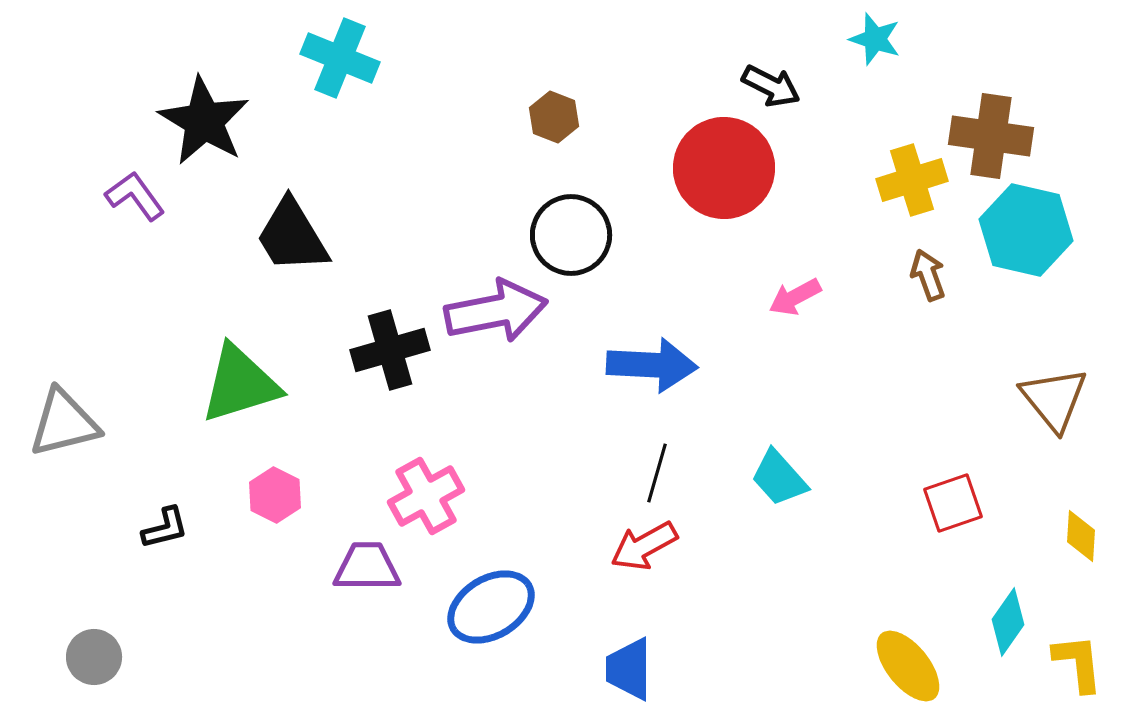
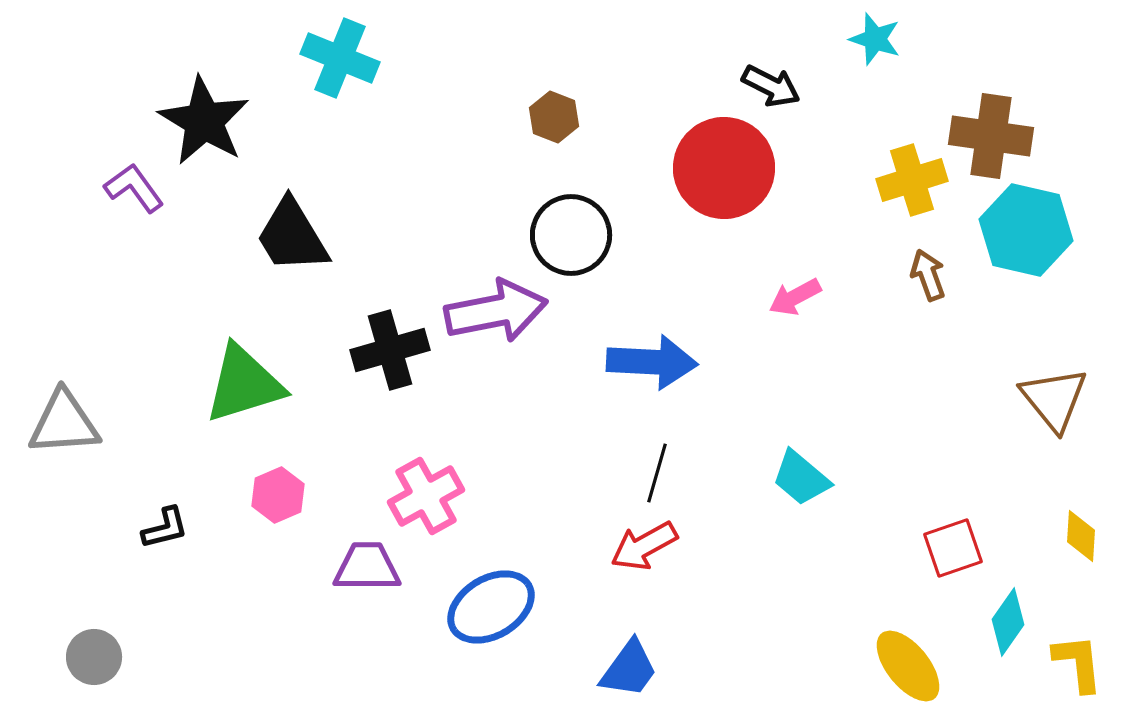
purple L-shape: moved 1 px left, 8 px up
blue arrow: moved 3 px up
green triangle: moved 4 px right
gray triangle: rotated 10 degrees clockwise
cyan trapezoid: moved 22 px right; rotated 8 degrees counterclockwise
pink hexagon: moved 3 px right; rotated 10 degrees clockwise
red square: moved 45 px down
blue trapezoid: rotated 144 degrees counterclockwise
